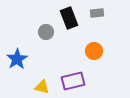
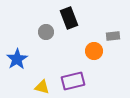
gray rectangle: moved 16 px right, 23 px down
